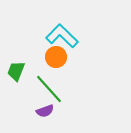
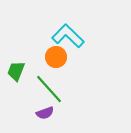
cyan L-shape: moved 6 px right
purple semicircle: moved 2 px down
